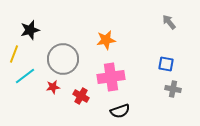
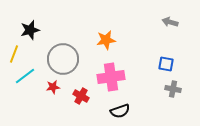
gray arrow: moved 1 px right; rotated 35 degrees counterclockwise
